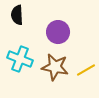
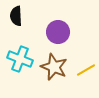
black semicircle: moved 1 px left, 1 px down
brown star: moved 1 px left; rotated 12 degrees clockwise
